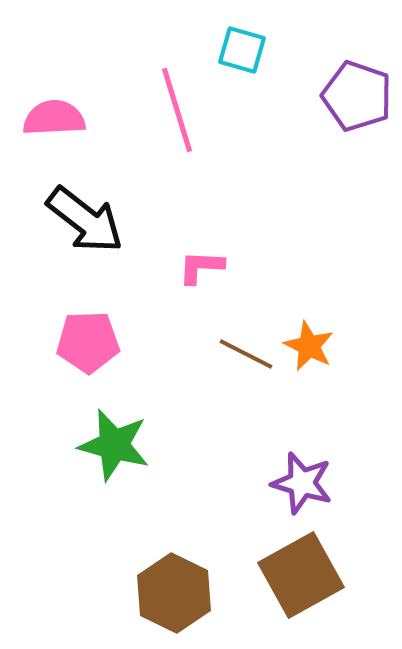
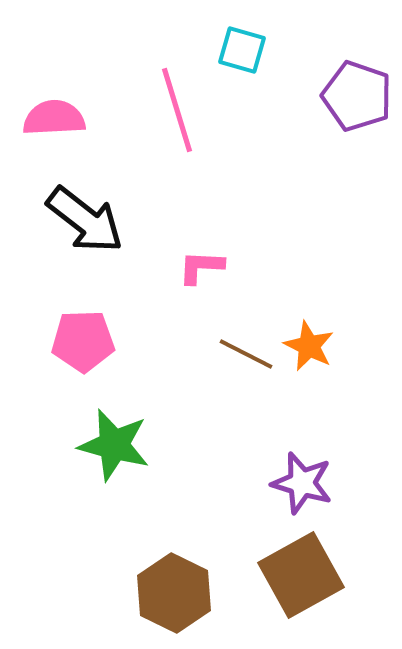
pink pentagon: moved 5 px left, 1 px up
